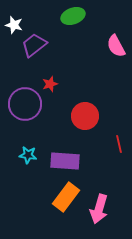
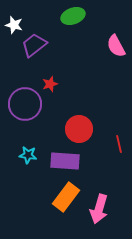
red circle: moved 6 px left, 13 px down
